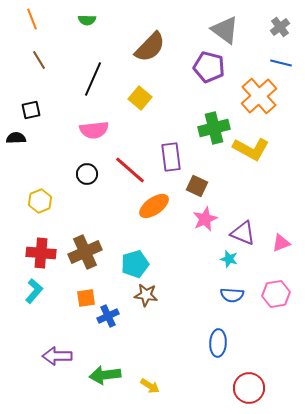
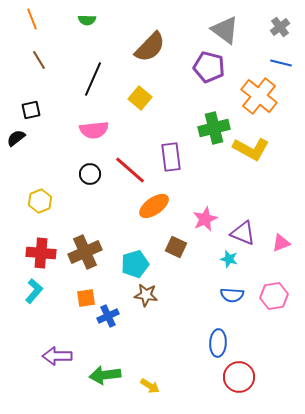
orange cross: rotated 9 degrees counterclockwise
black semicircle: rotated 36 degrees counterclockwise
black circle: moved 3 px right
brown square: moved 21 px left, 61 px down
pink hexagon: moved 2 px left, 2 px down
red circle: moved 10 px left, 11 px up
